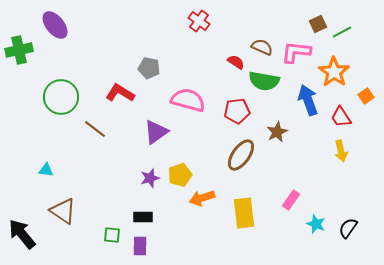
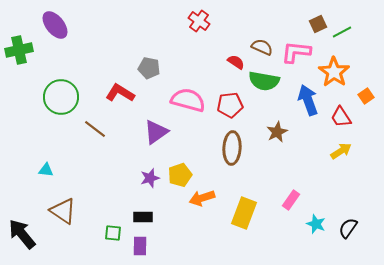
red pentagon: moved 7 px left, 6 px up
yellow arrow: rotated 110 degrees counterclockwise
brown ellipse: moved 9 px left, 7 px up; rotated 32 degrees counterclockwise
yellow rectangle: rotated 28 degrees clockwise
green square: moved 1 px right, 2 px up
